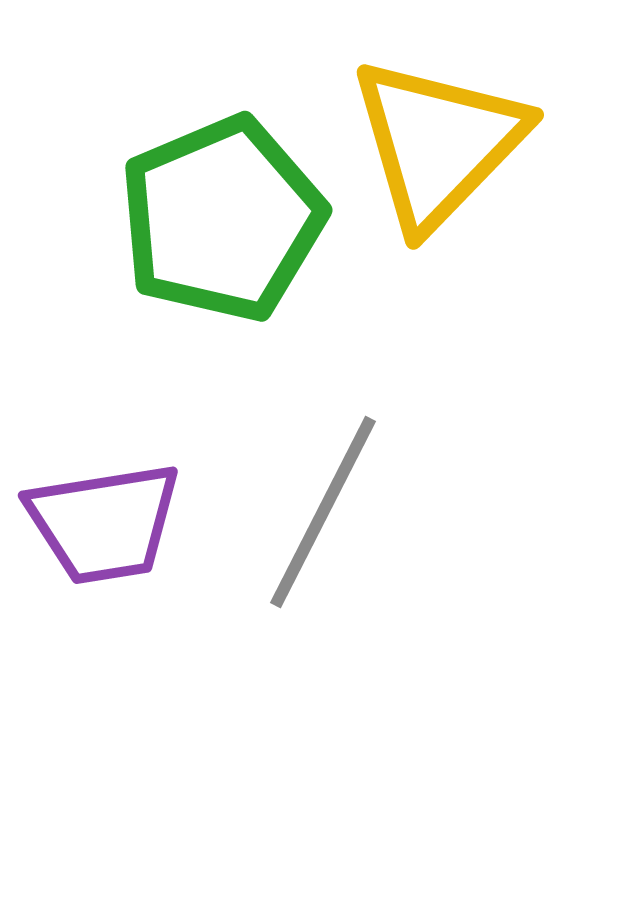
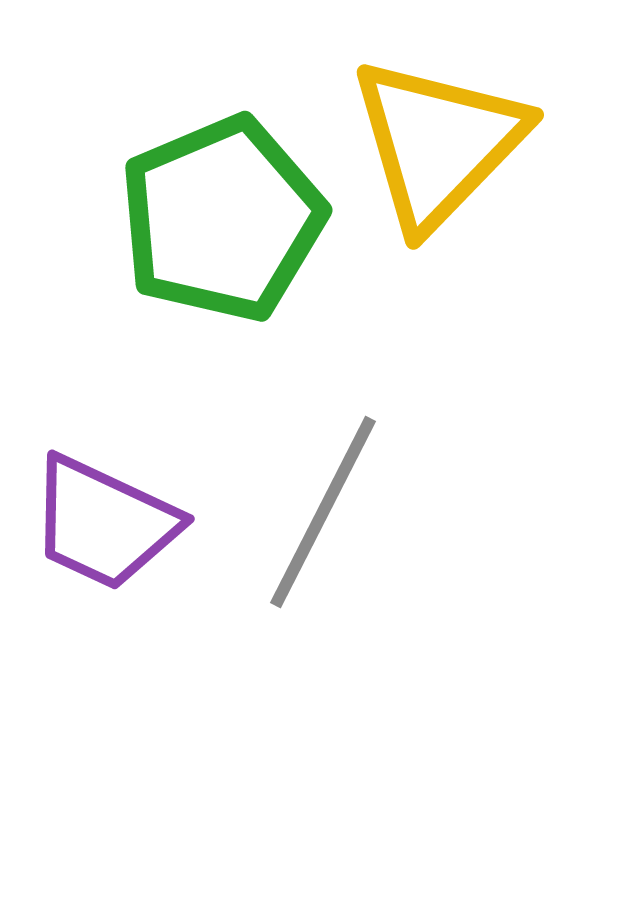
purple trapezoid: rotated 34 degrees clockwise
